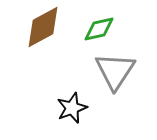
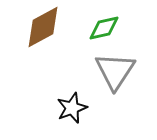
green diamond: moved 5 px right, 1 px up
